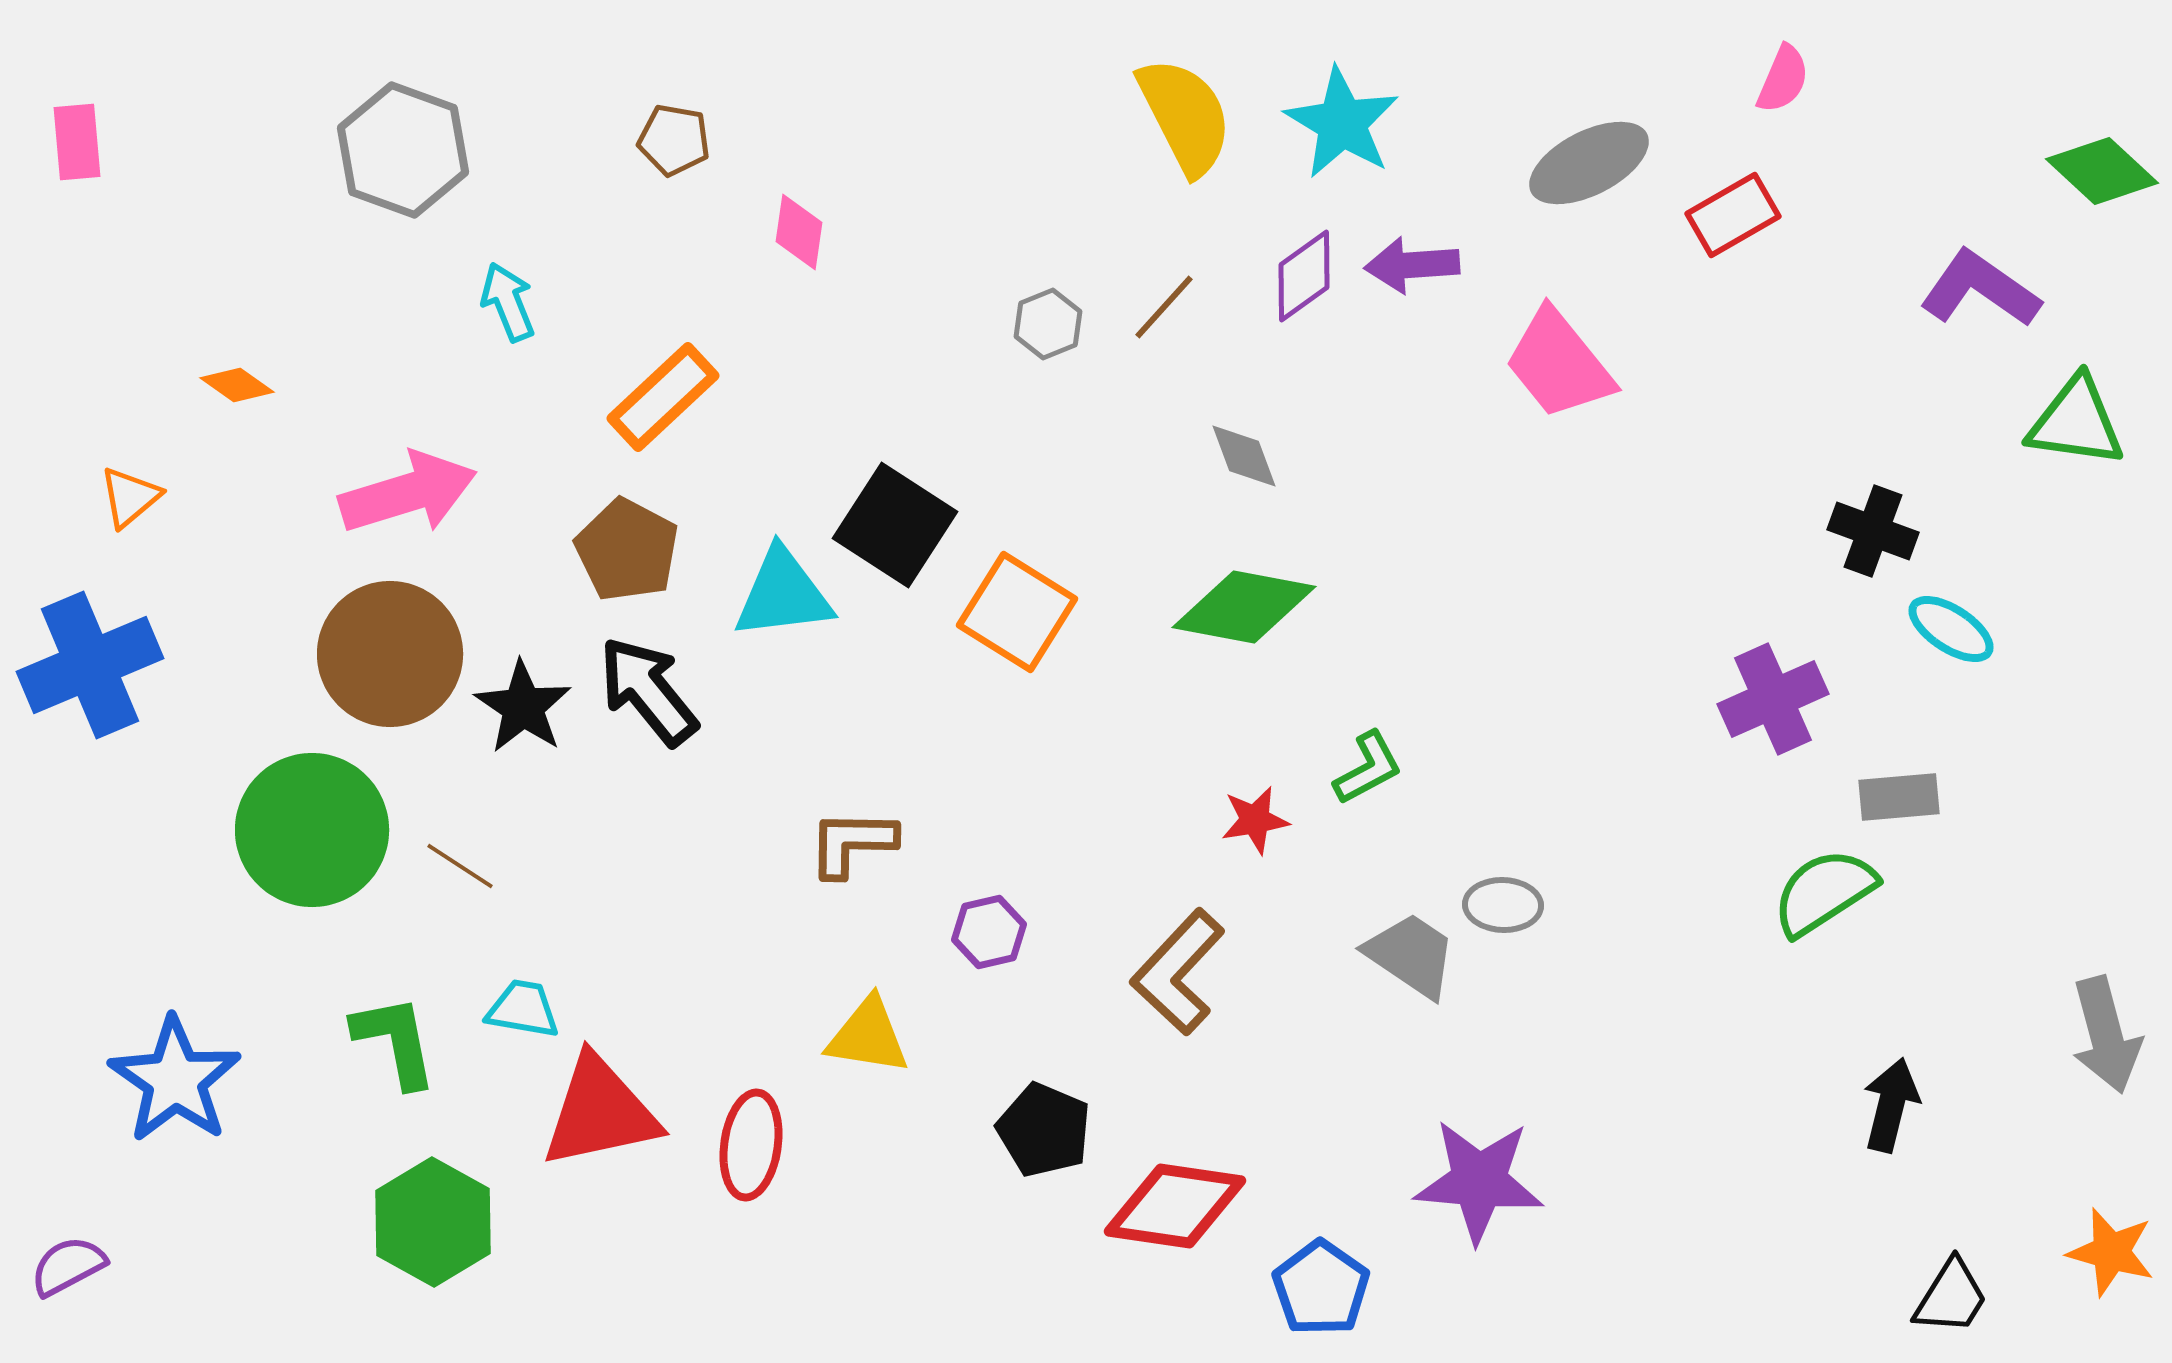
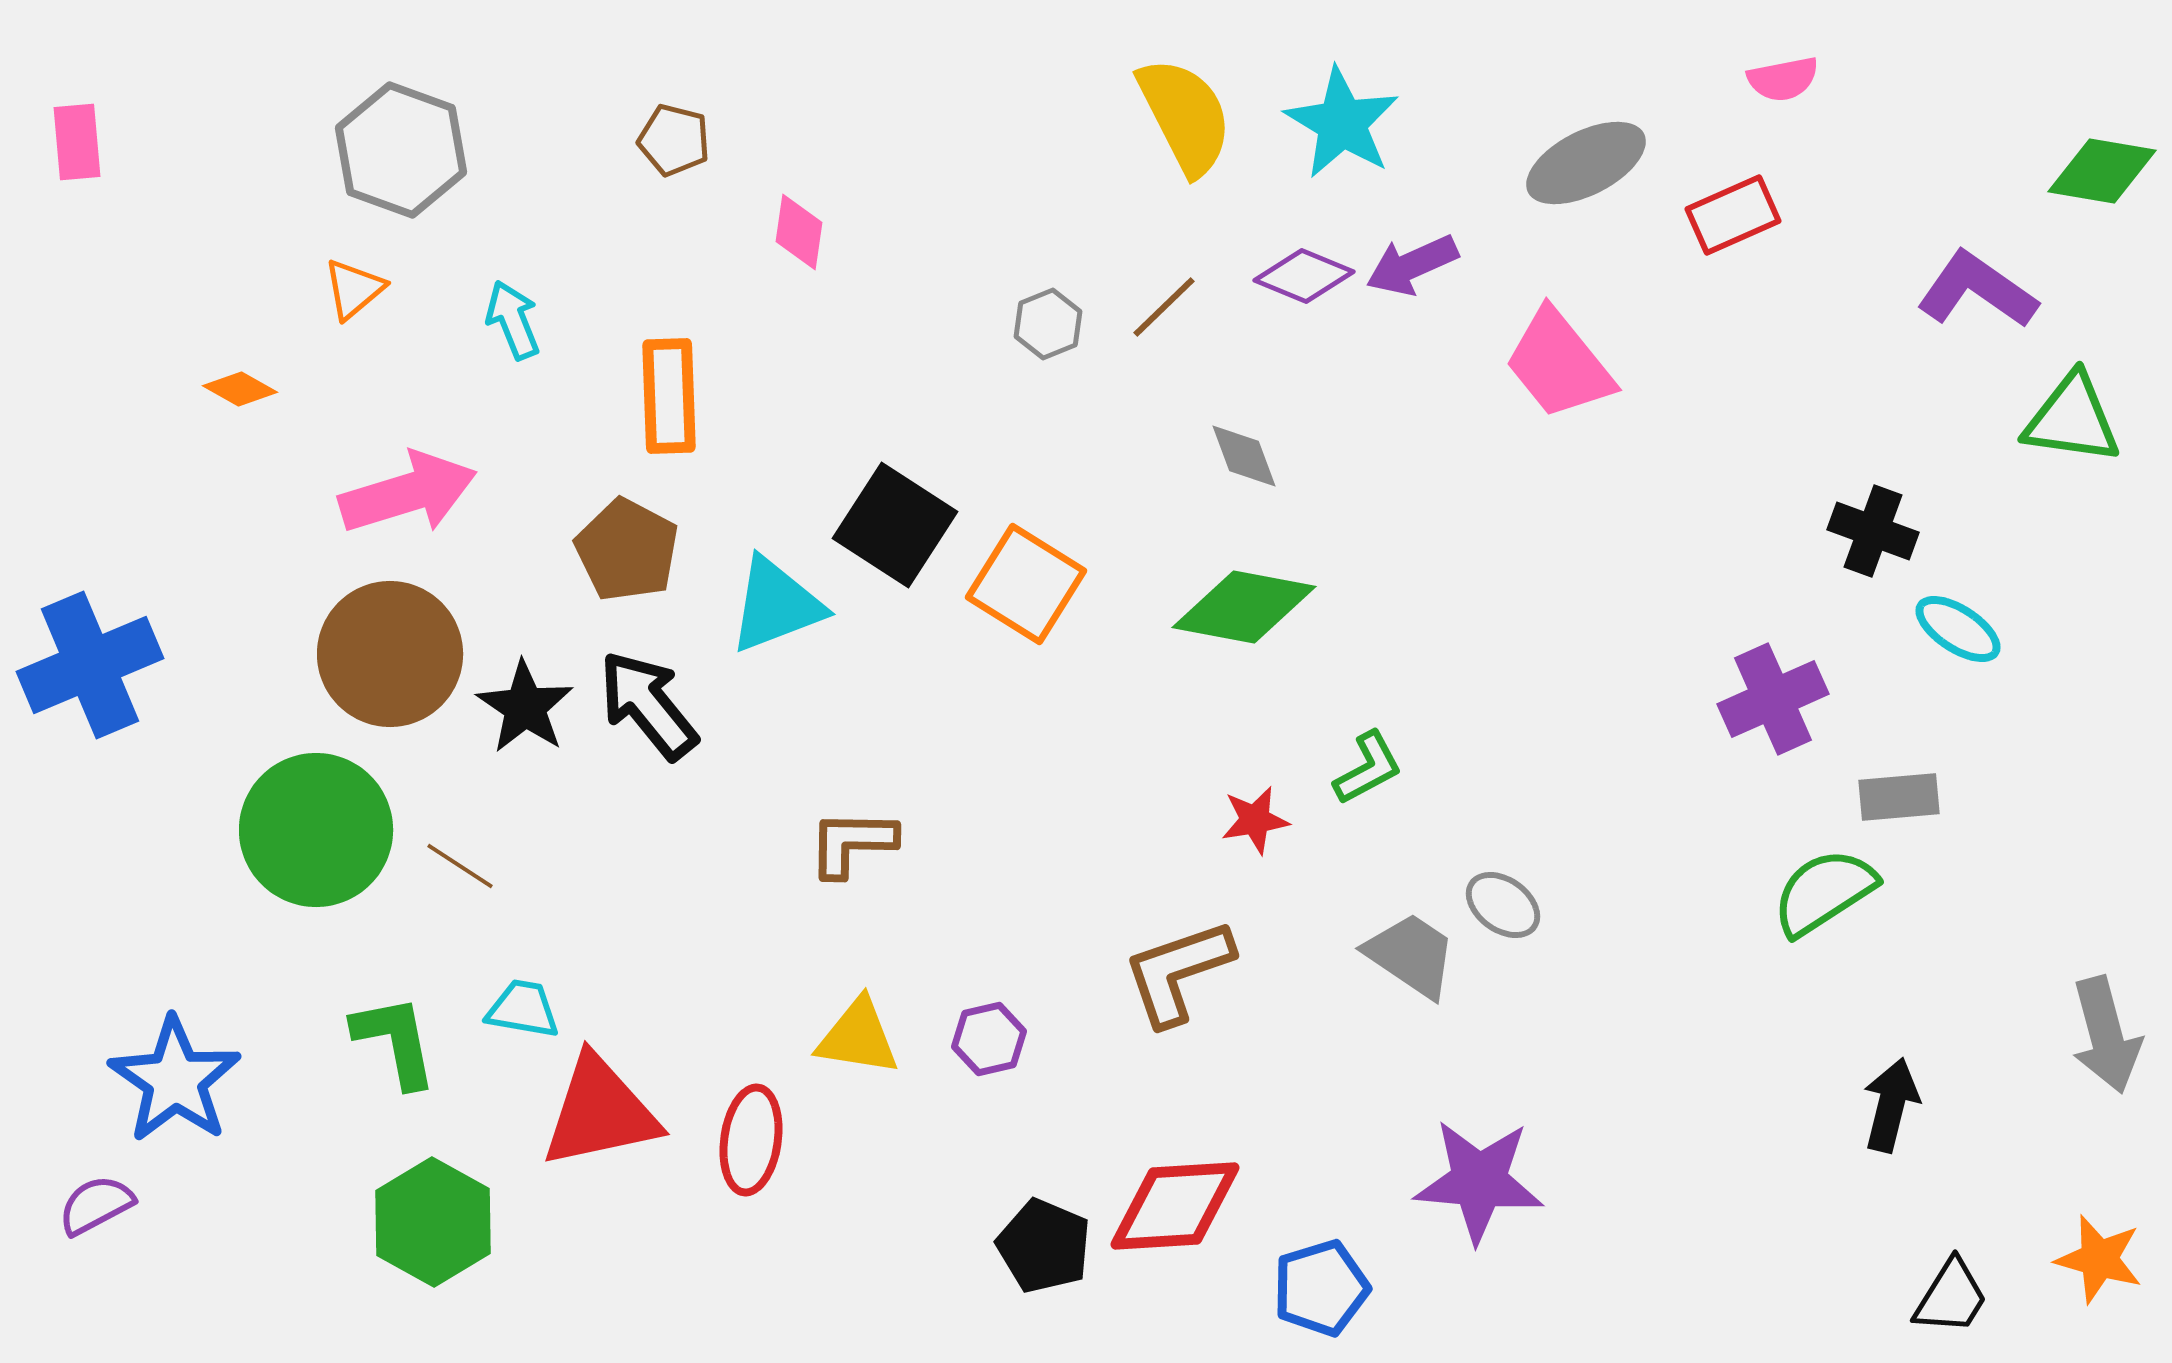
pink semicircle at (1783, 79): rotated 56 degrees clockwise
brown pentagon at (674, 140): rotated 4 degrees clockwise
gray hexagon at (403, 150): moved 2 px left
gray ellipse at (1589, 163): moved 3 px left
green diamond at (2102, 171): rotated 33 degrees counterclockwise
red rectangle at (1733, 215): rotated 6 degrees clockwise
purple arrow at (1412, 265): rotated 20 degrees counterclockwise
purple diamond at (1304, 276): rotated 58 degrees clockwise
purple L-shape at (1980, 289): moved 3 px left, 1 px down
cyan arrow at (508, 302): moved 5 px right, 18 px down
brown line at (1164, 307): rotated 4 degrees clockwise
orange diamond at (237, 385): moved 3 px right, 4 px down; rotated 6 degrees counterclockwise
orange rectangle at (663, 397): moved 6 px right, 1 px up; rotated 49 degrees counterclockwise
green triangle at (2076, 422): moved 4 px left, 3 px up
orange triangle at (130, 497): moved 224 px right, 208 px up
cyan triangle at (783, 594): moved 7 px left, 11 px down; rotated 14 degrees counterclockwise
orange square at (1017, 612): moved 9 px right, 28 px up
cyan ellipse at (1951, 629): moved 7 px right
black arrow at (648, 691): moved 14 px down
black star at (523, 707): moved 2 px right
green circle at (312, 830): moved 4 px right
gray ellipse at (1503, 905): rotated 34 degrees clockwise
purple hexagon at (989, 932): moved 107 px down
brown L-shape at (1178, 972): rotated 28 degrees clockwise
yellow triangle at (868, 1036): moved 10 px left, 1 px down
black pentagon at (1044, 1130): moved 116 px down
red ellipse at (751, 1145): moved 5 px up
red diamond at (1175, 1206): rotated 12 degrees counterclockwise
orange star at (2111, 1252): moved 12 px left, 7 px down
purple semicircle at (68, 1266): moved 28 px right, 61 px up
blue pentagon at (1321, 1288): rotated 20 degrees clockwise
